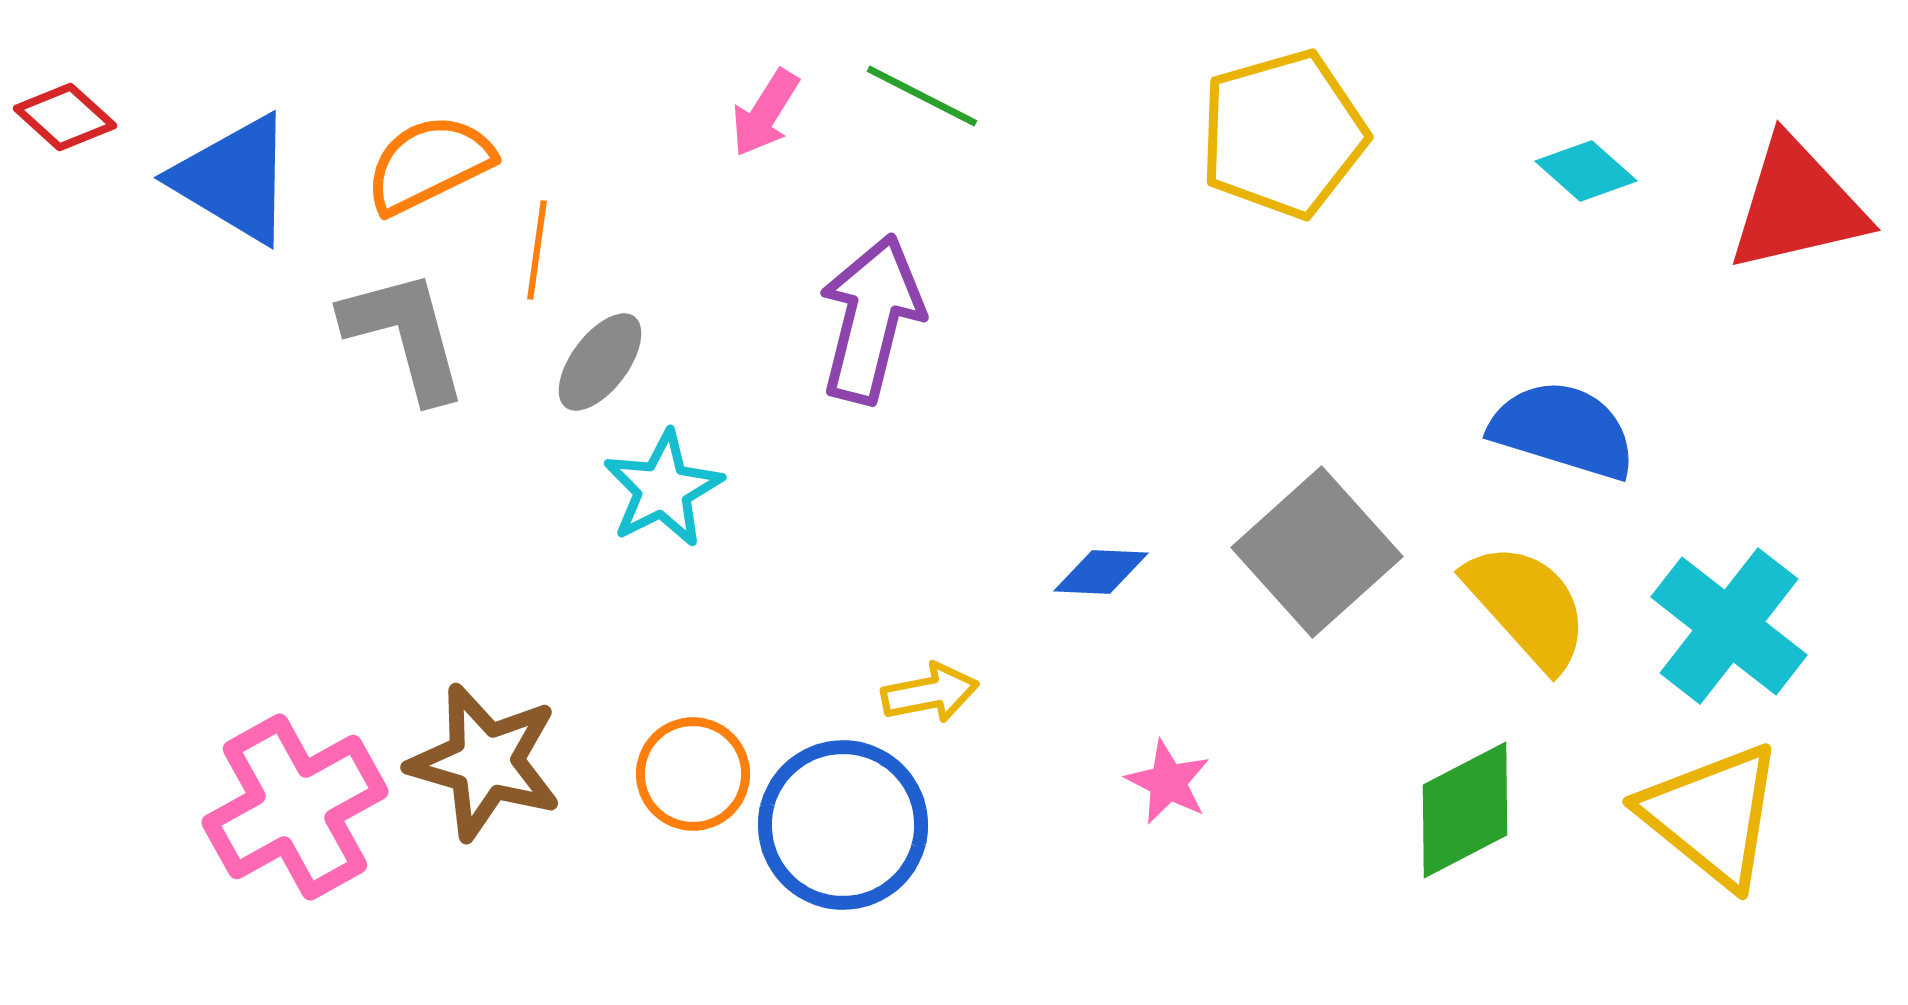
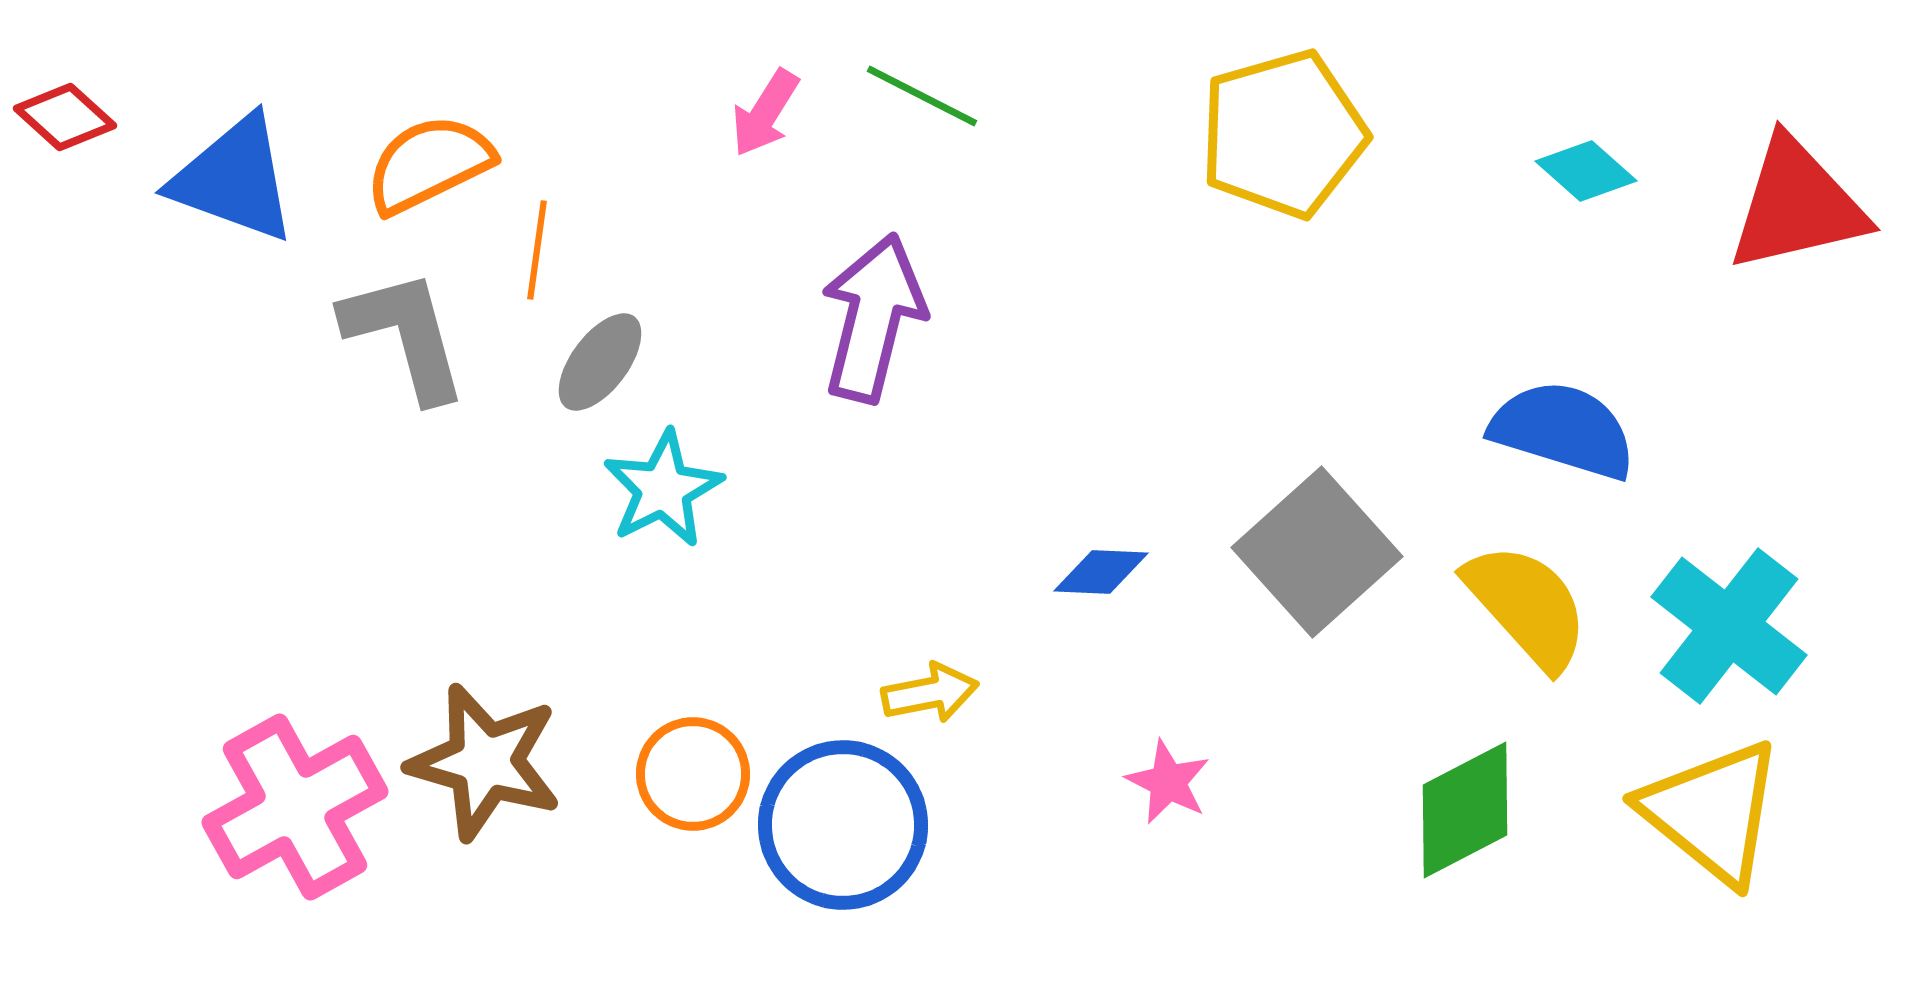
blue triangle: rotated 11 degrees counterclockwise
purple arrow: moved 2 px right, 1 px up
yellow triangle: moved 3 px up
